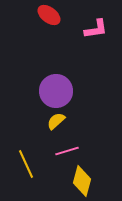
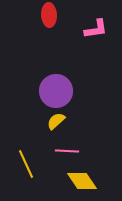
red ellipse: rotated 50 degrees clockwise
pink line: rotated 20 degrees clockwise
yellow diamond: rotated 48 degrees counterclockwise
